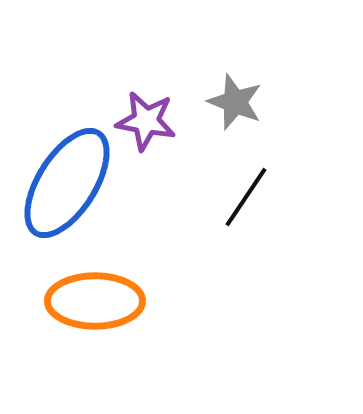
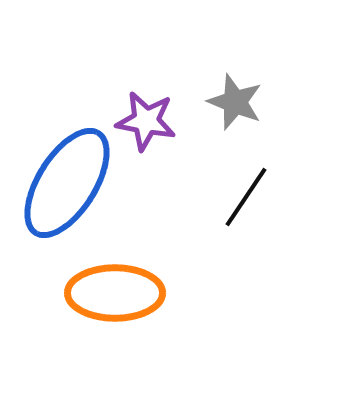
orange ellipse: moved 20 px right, 8 px up
